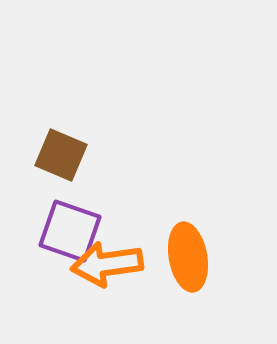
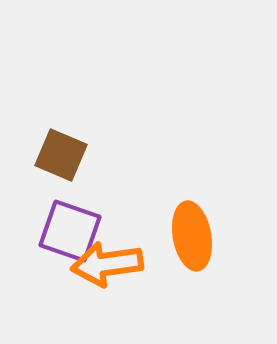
orange ellipse: moved 4 px right, 21 px up
